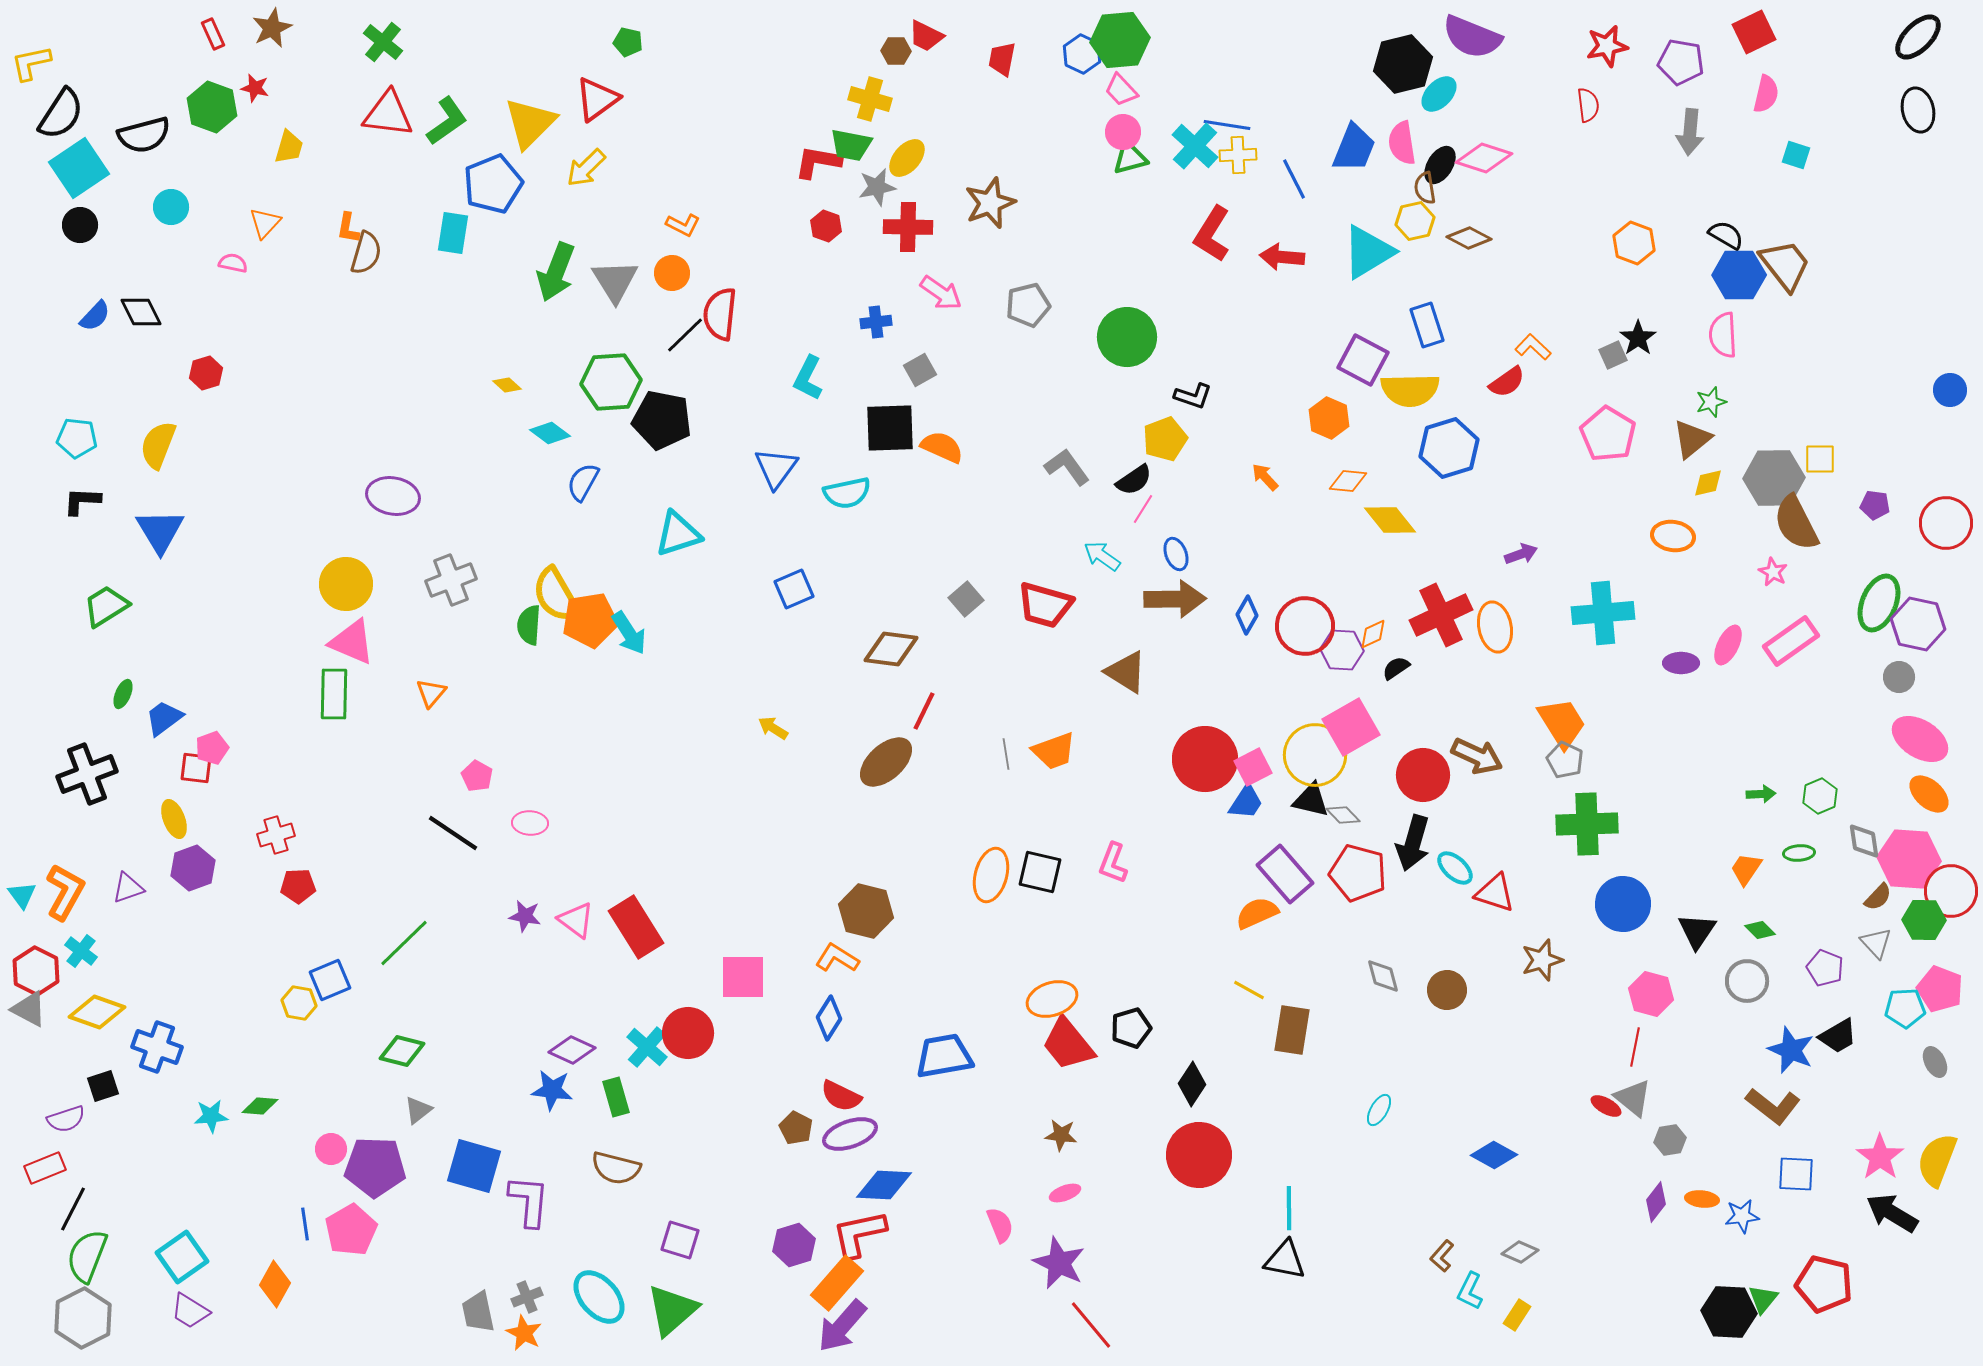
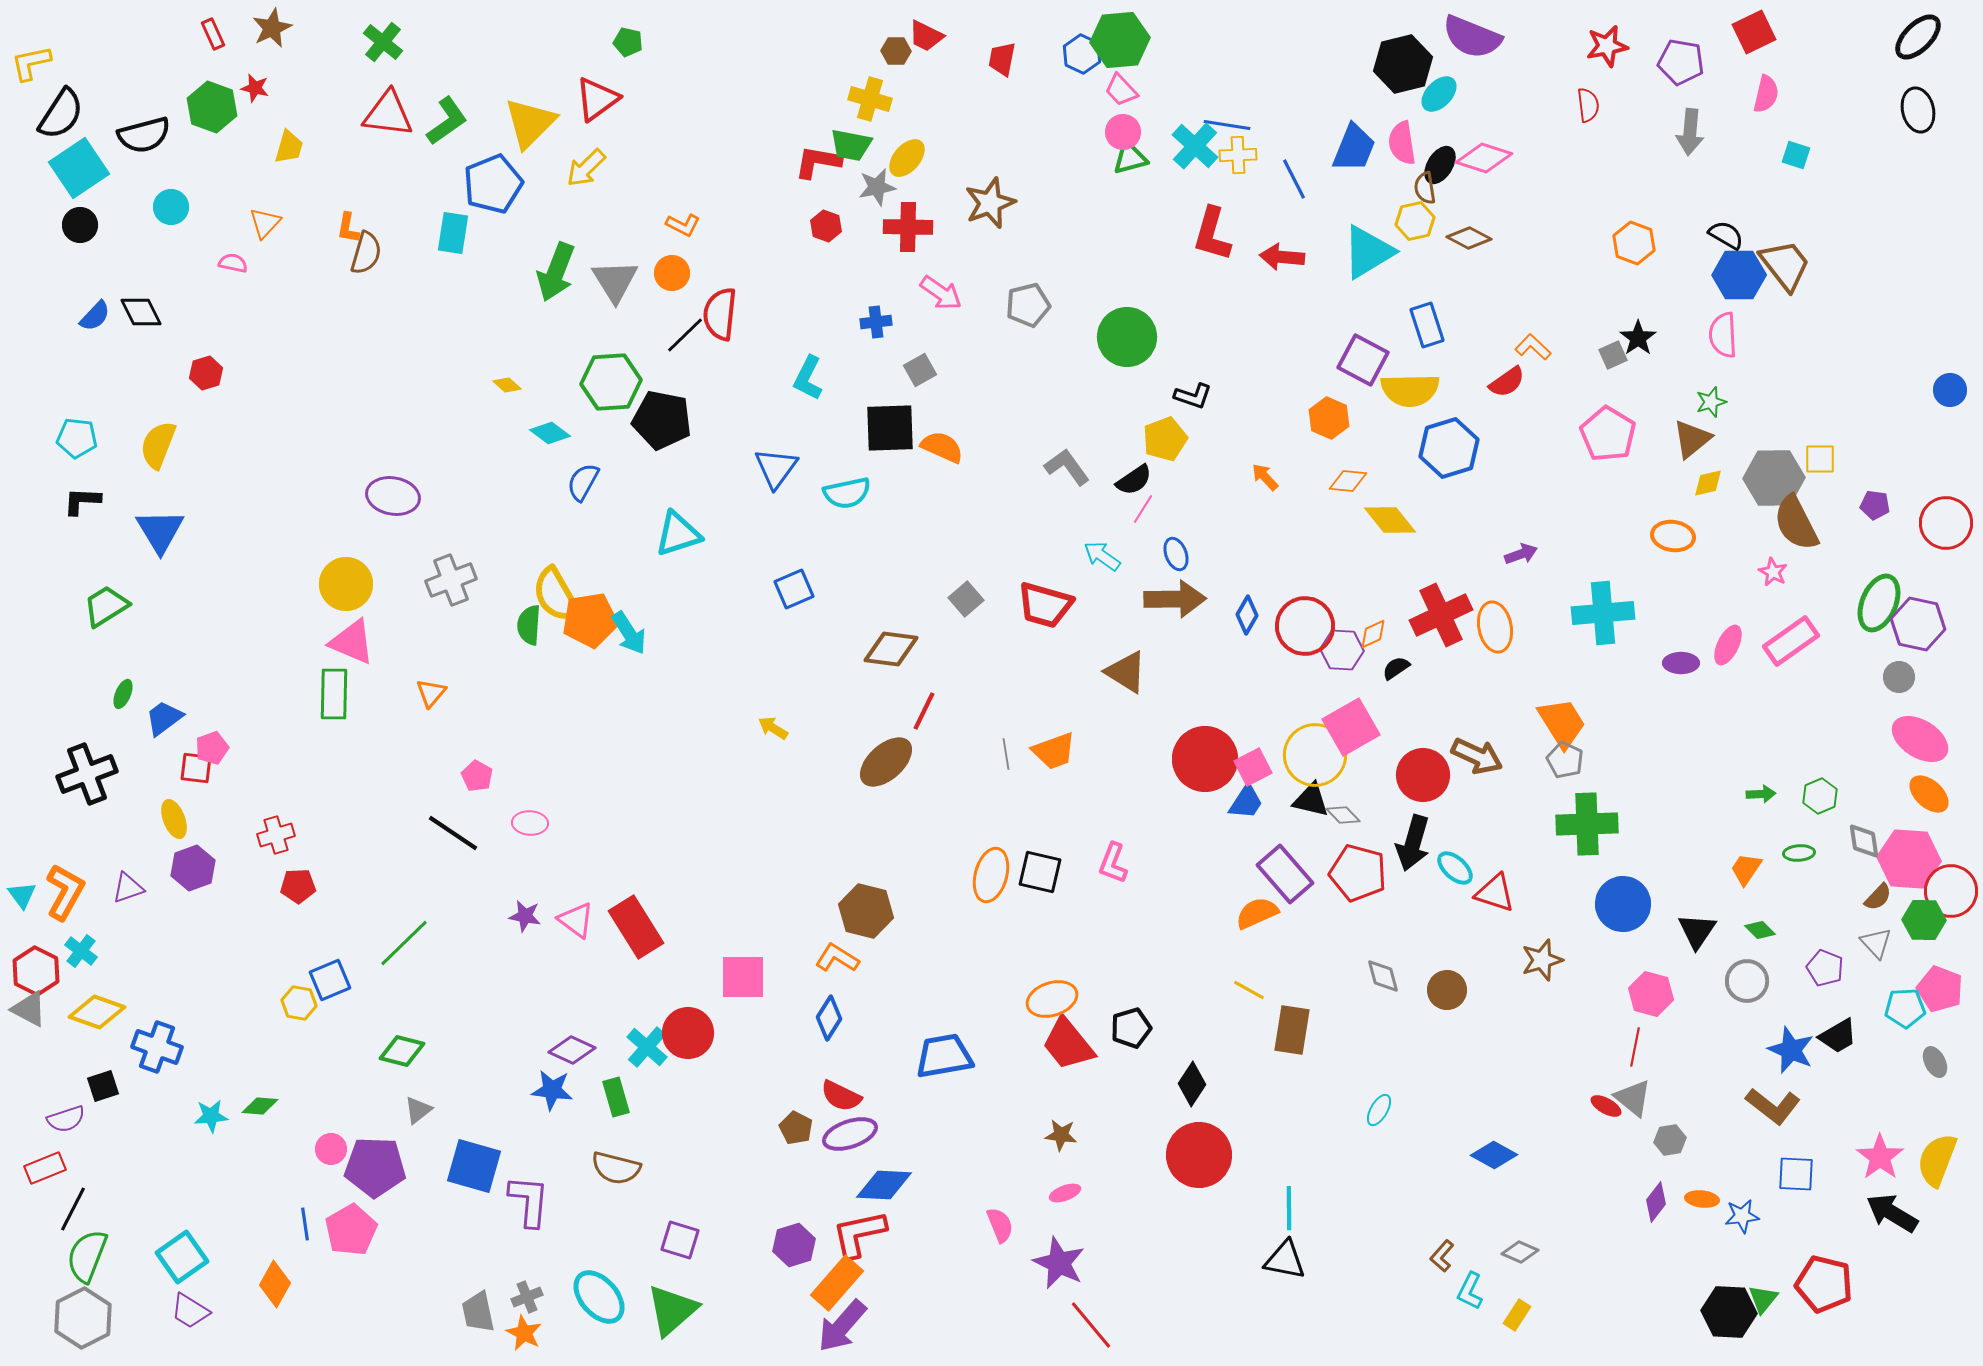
red L-shape at (1212, 234): rotated 16 degrees counterclockwise
